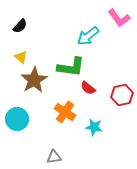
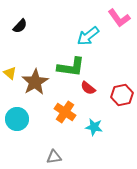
yellow triangle: moved 11 px left, 16 px down
brown star: moved 1 px right, 2 px down
